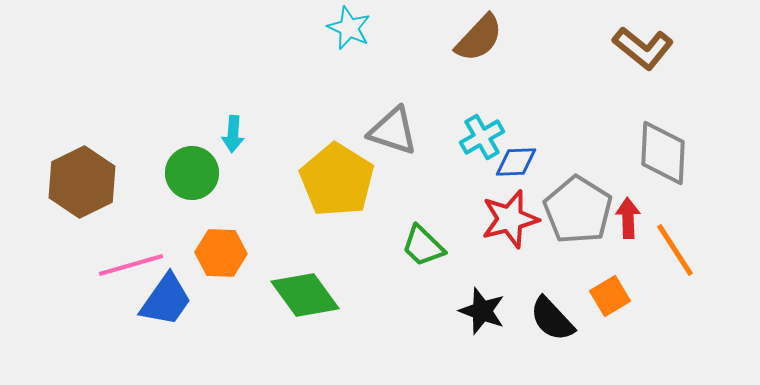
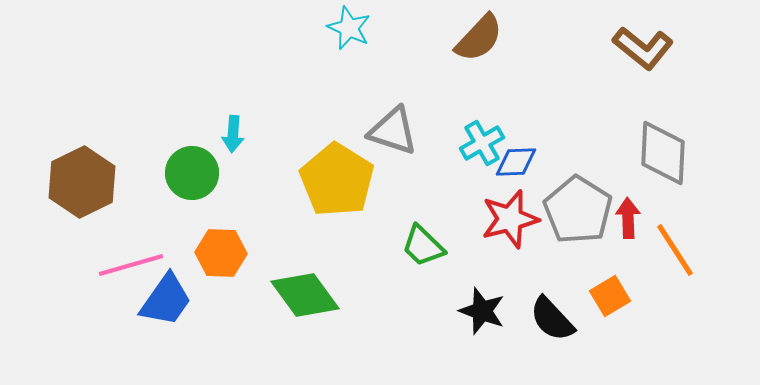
cyan cross: moved 6 px down
